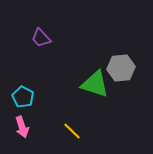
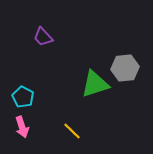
purple trapezoid: moved 2 px right, 1 px up
gray hexagon: moved 4 px right
green triangle: rotated 36 degrees counterclockwise
